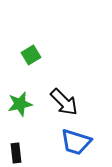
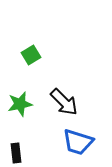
blue trapezoid: moved 2 px right
